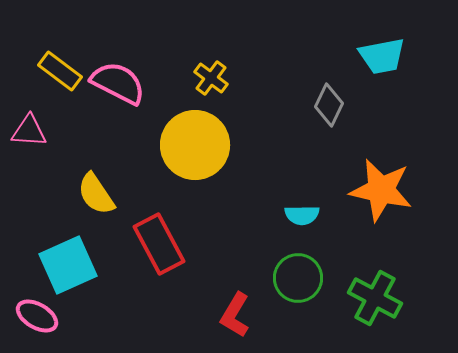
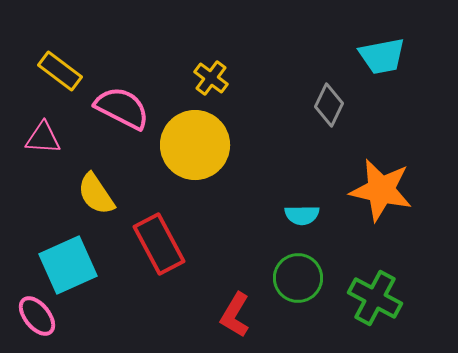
pink semicircle: moved 4 px right, 25 px down
pink triangle: moved 14 px right, 7 px down
pink ellipse: rotated 21 degrees clockwise
